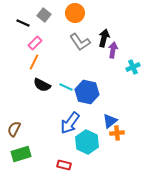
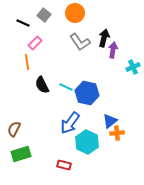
orange line: moved 7 px left; rotated 35 degrees counterclockwise
black semicircle: rotated 36 degrees clockwise
blue hexagon: moved 1 px down
